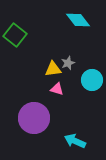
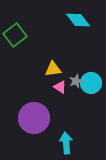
green square: rotated 15 degrees clockwise
gray star: moved 8 px right, 18 px down
cyan circle: moved 1 px left, 3 px down
pink triangle: moved 3 px right, 2 px up; rotated 16 degrees clockwise
cyan arrow: moved 9 px left, 2 px down; rotated 60 degrees clockwise
